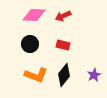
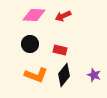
red rectangle: moved 3 px left, 5 px down
purple star: rotated 24 degrees counterclockwise
